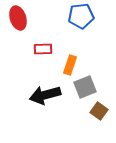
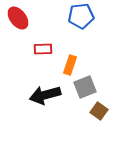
red ellipse: rotated 20 degrees counterclockwise
